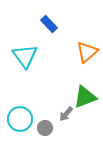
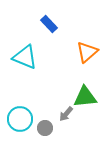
cyan triangle: moved 1 px down; rotated 32 degrees counterclockwise
green triangle: rotated 15 degrees clockwise
